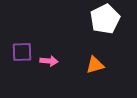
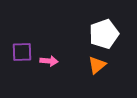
white pentagon: moved 1 px left, 15 px down; rotated 8 degrees clockwise
orange triangle: moved 2 px right; rotated 24 degrees counterclockwise
